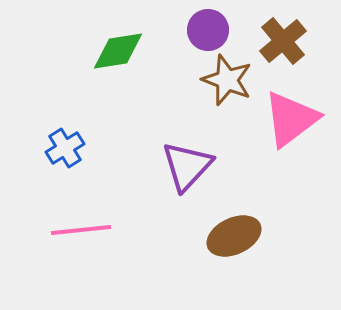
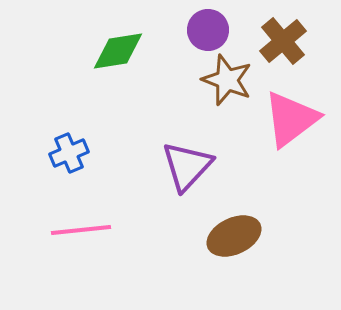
blue cross: moved 4 px right, 5 px down; rotated 9 degrees clockwise
